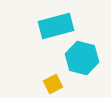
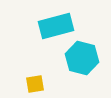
yellow square: moved 18 px left; rotated 18 degrees clockwise
